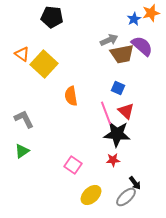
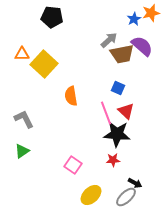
gray arrow: rotated 18 degrees counterclockwise
orange triangle: rotated 35 degrees counterclockwise
black arrow: rotated 24 degrees counterclockwise
